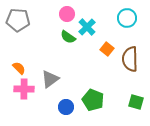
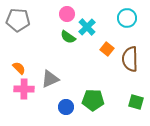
gray triangle: rotated 12 degrees clockwise
green pentagon: rotated 20 degrees counterclockwise
